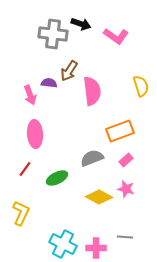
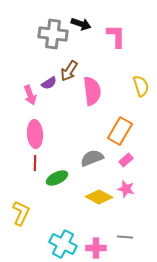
pink L-shape: rotated 125 degrees counterclockwise
purple semicircle: rotated 140 degrees clockwise
orange rectangle: rotated 40 degrees counterclockwise
red line: moved 10 px right, 6 px up; rotated 35 degrees counterclockwise
